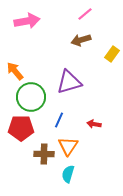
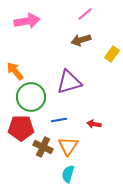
blue line: rotated 56 degrees clockwise
brown cross: moved 1 px left, 7 px up; rotated 24 degrees clockwise
